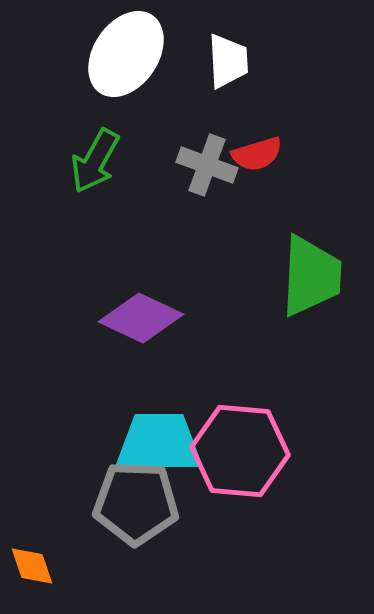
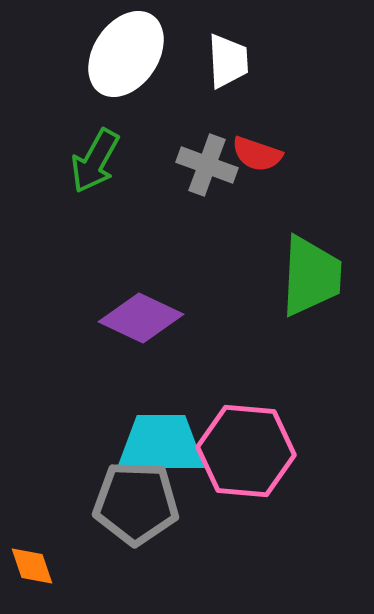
red semicircle: rotated 36 degrees clockwise
cyan trapezoid: moved 2 px right, 1 px down
pink hexagon: moved 6 px right
